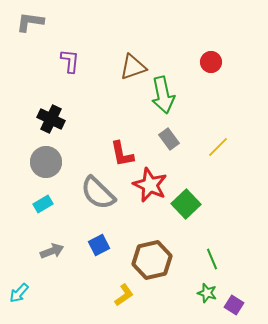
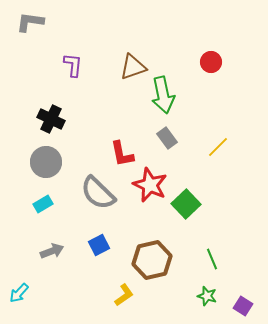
purple L-shape: moved 3 px right, 4 px down
gray rectangle: moved 2 px left, 1 px up
green star: moved 3 px down
purple square: moved 9 px right, 1 px down
